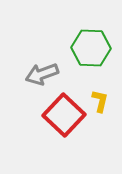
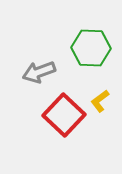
gray arrow: moved 3 px left, 2 px up
yellow L-shape: rotated 140 degrees counterclockwise
